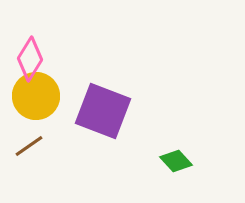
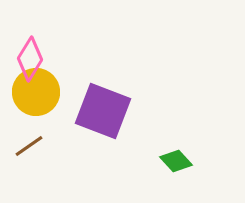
yellow circle: moved 4 px up
